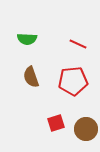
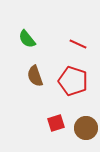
green semicircle: rotated 48 degrees clockwise
brown semicircle: moved 4 px right, 1 px up
red pentagon: rotated 24 degrees clockwise
brown circle: moved 1 px up
